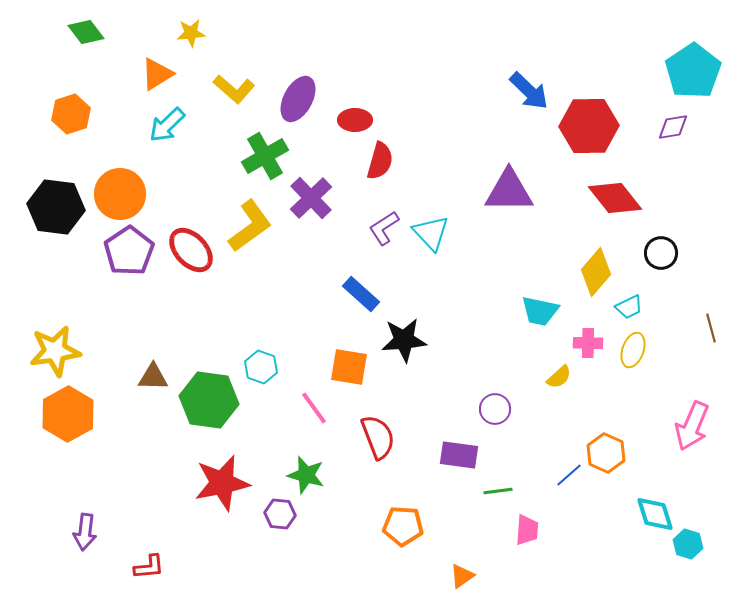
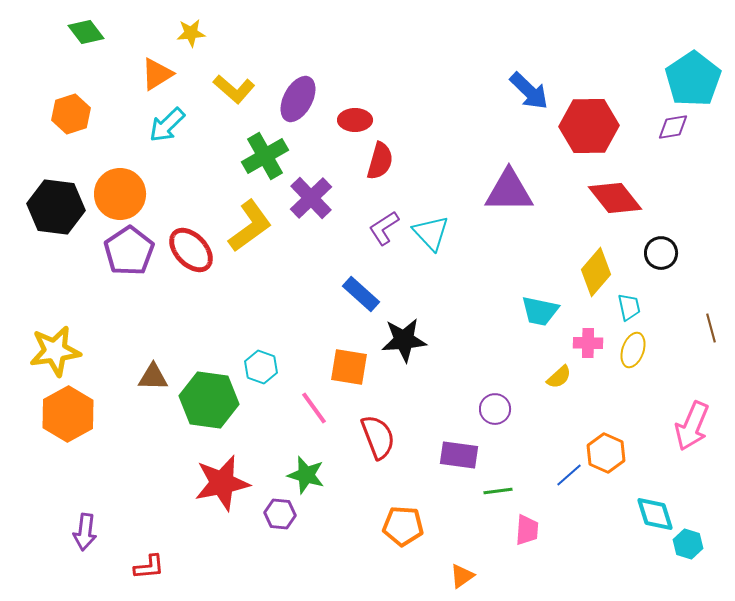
cyan pentagon at (693, 71): moved 8 px down
cyan trapezoid at (629, 307): rotated 76 degrees counterclockwise
